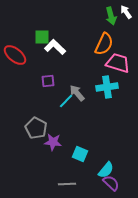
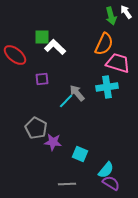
purple square: moved 6 px left, 2 px up
purple semicircle: rotated 12 degrees counterclockwise
